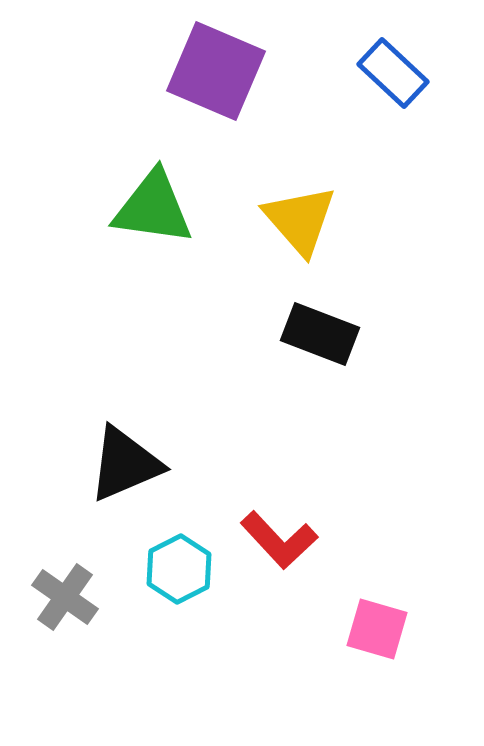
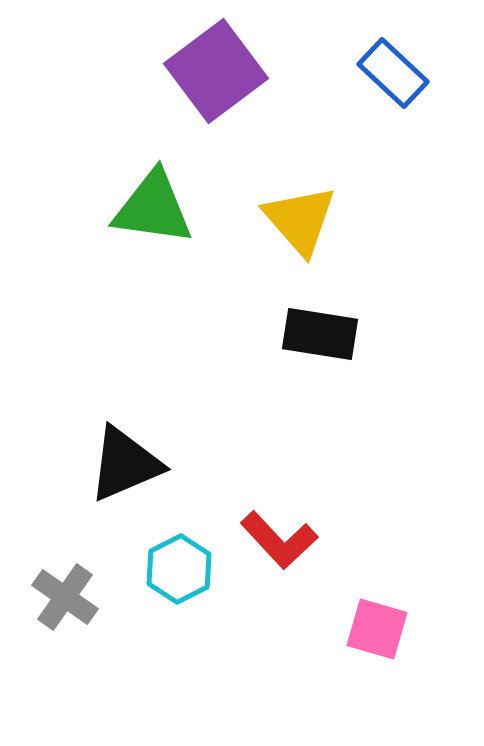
purple square: rotated 30 degrees clockwise
black rectangle: rotated 12 degrees counterclockwise
